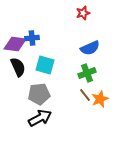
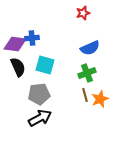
brown line: rotated 24 degrees clockwise
